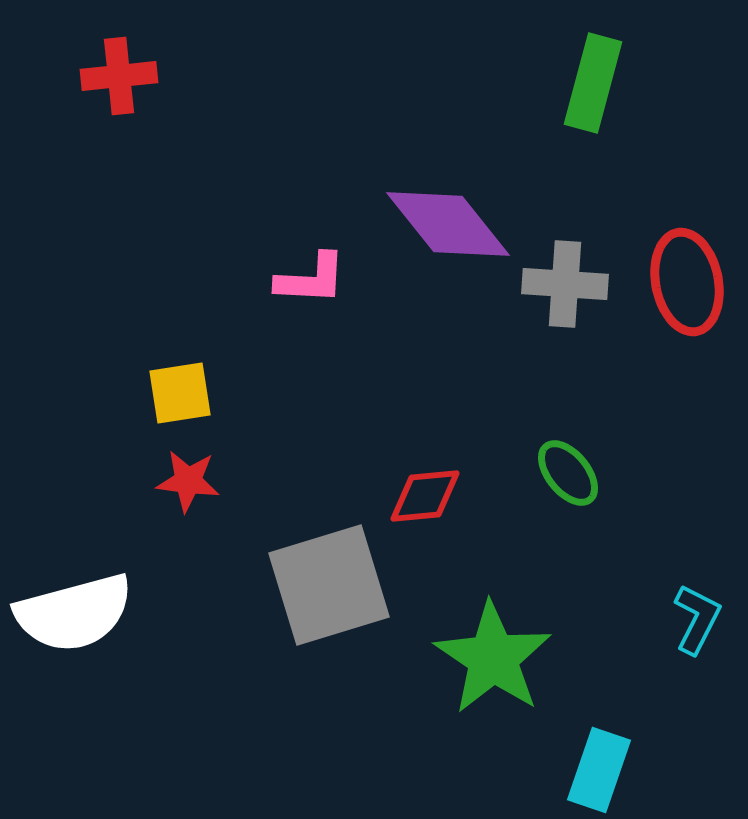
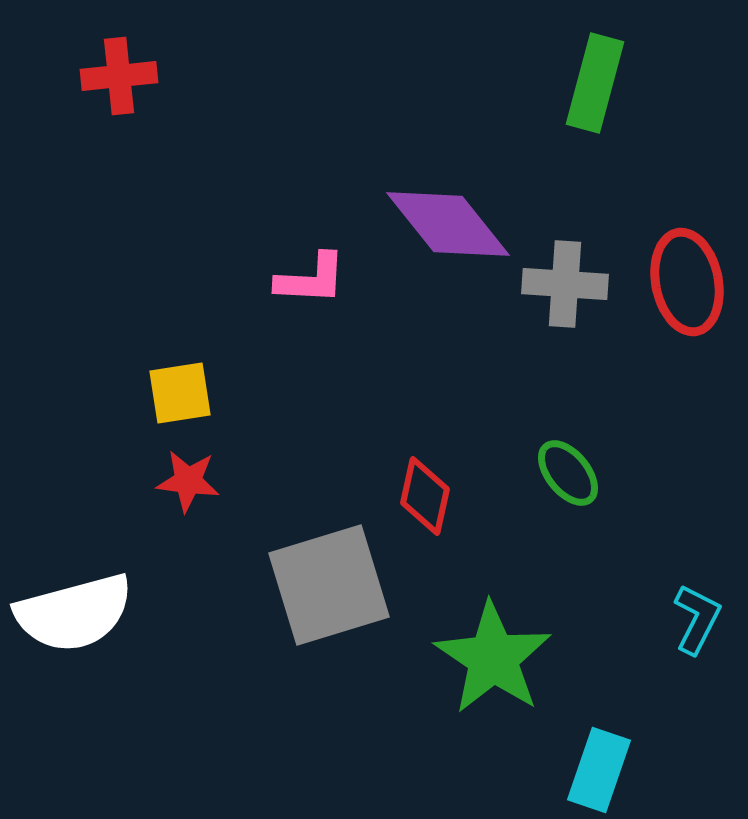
green rectangle: moved 2 px right
red diamond: rotated 72 degrees counterclockwise
